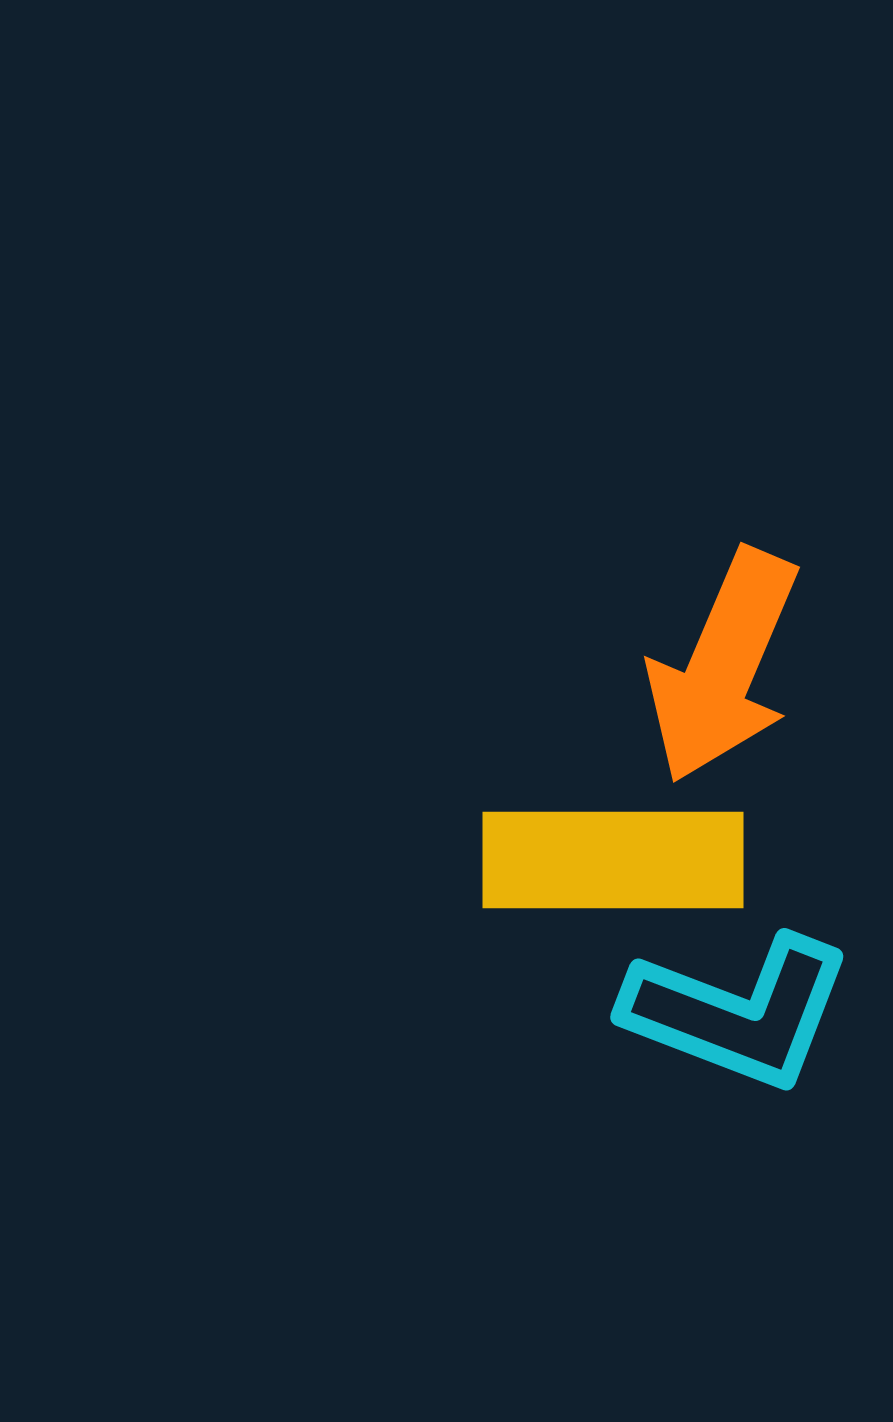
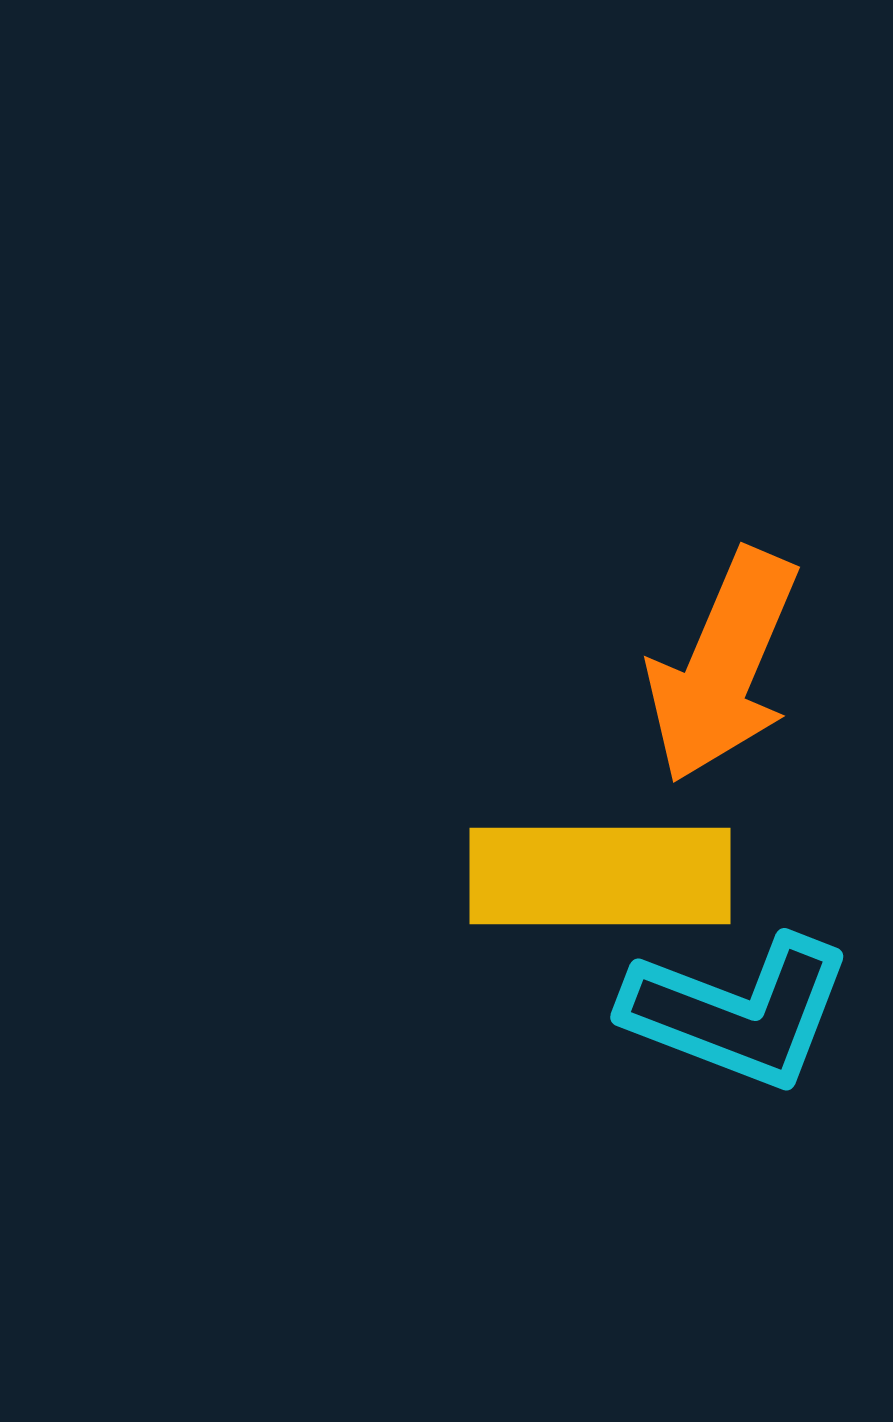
yellow rectangle: moved 13 px left, 16 px down
